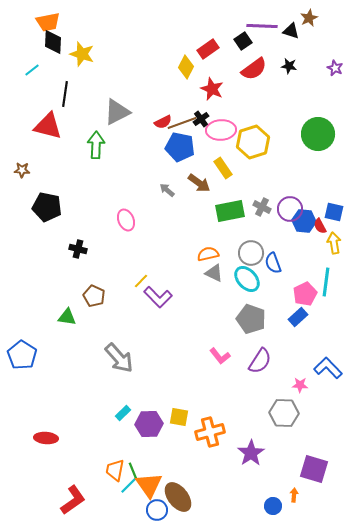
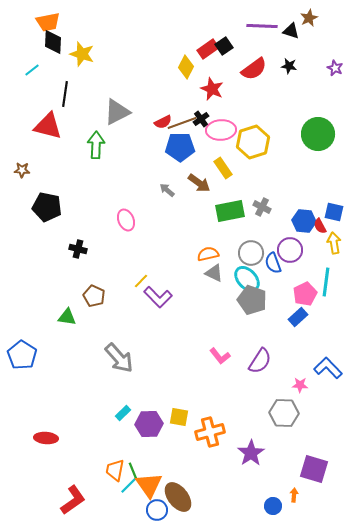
black square at (243, 41): moved 19 px left, 5 px down
blue pentagon at (180, 147): rotated 12 degrees counterclockwise
purple circle at (290, 209): moved 41 px down
gray pentagon at (251, 319): moved 1 px right, 19 px up
